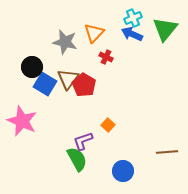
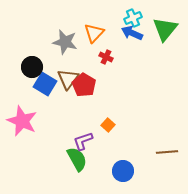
blue arrow: moved 1 px up
